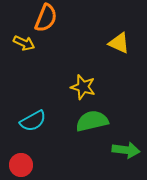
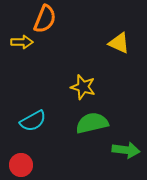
orange semicircle: moved 1 px left, 1 px down
yellow arrow: moved 2 px left, 1 px up; rotated 25 degrees counterclockwise
green semicircle: moved 2 px down
